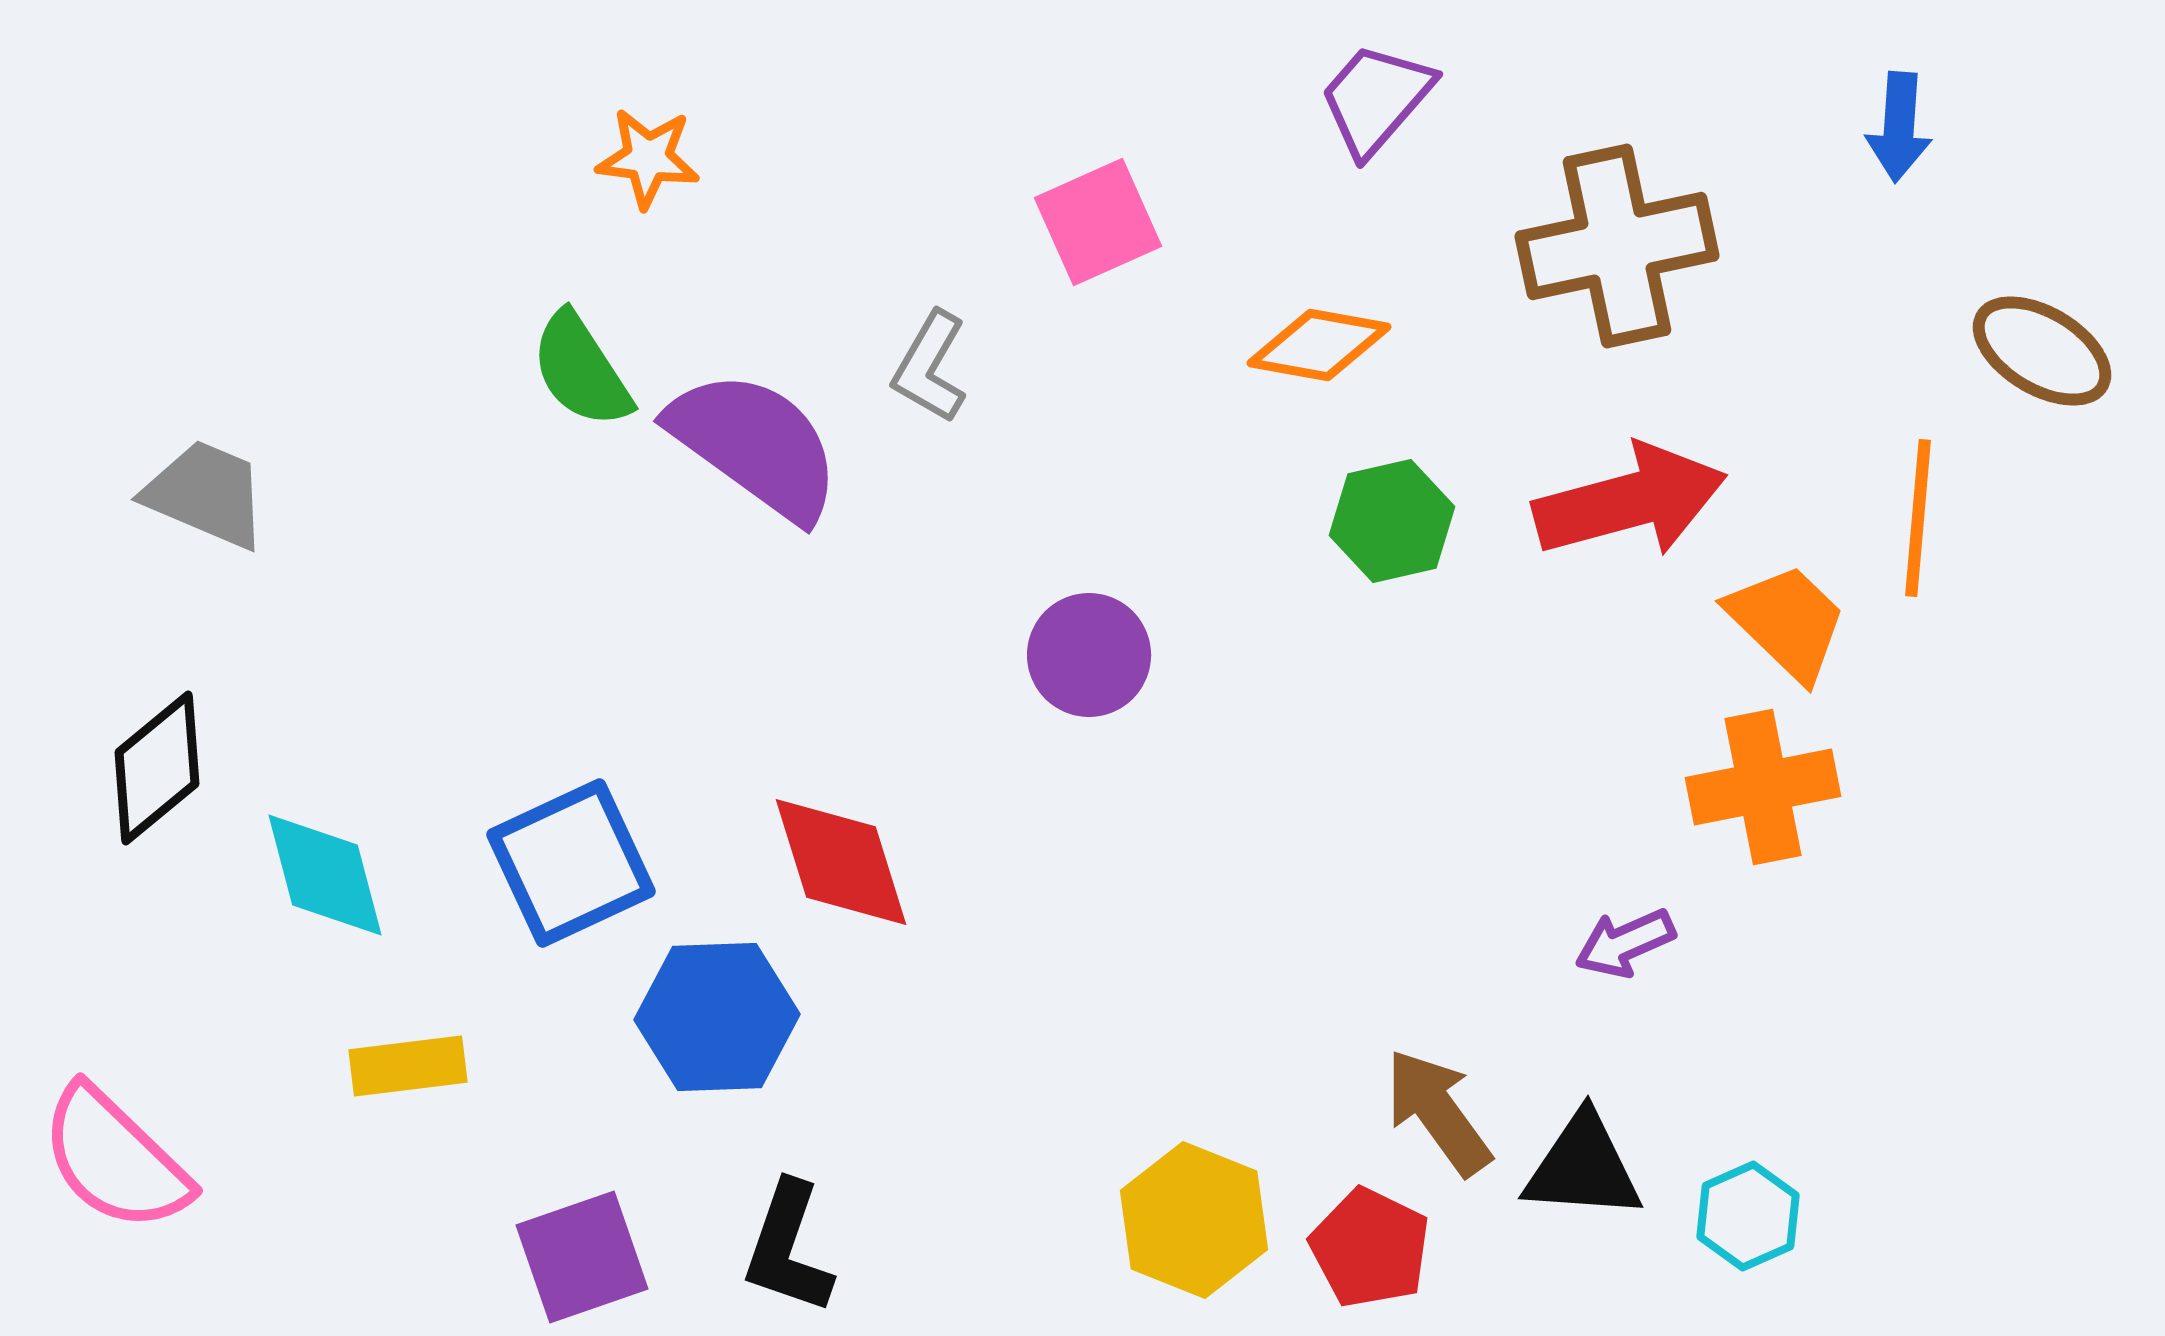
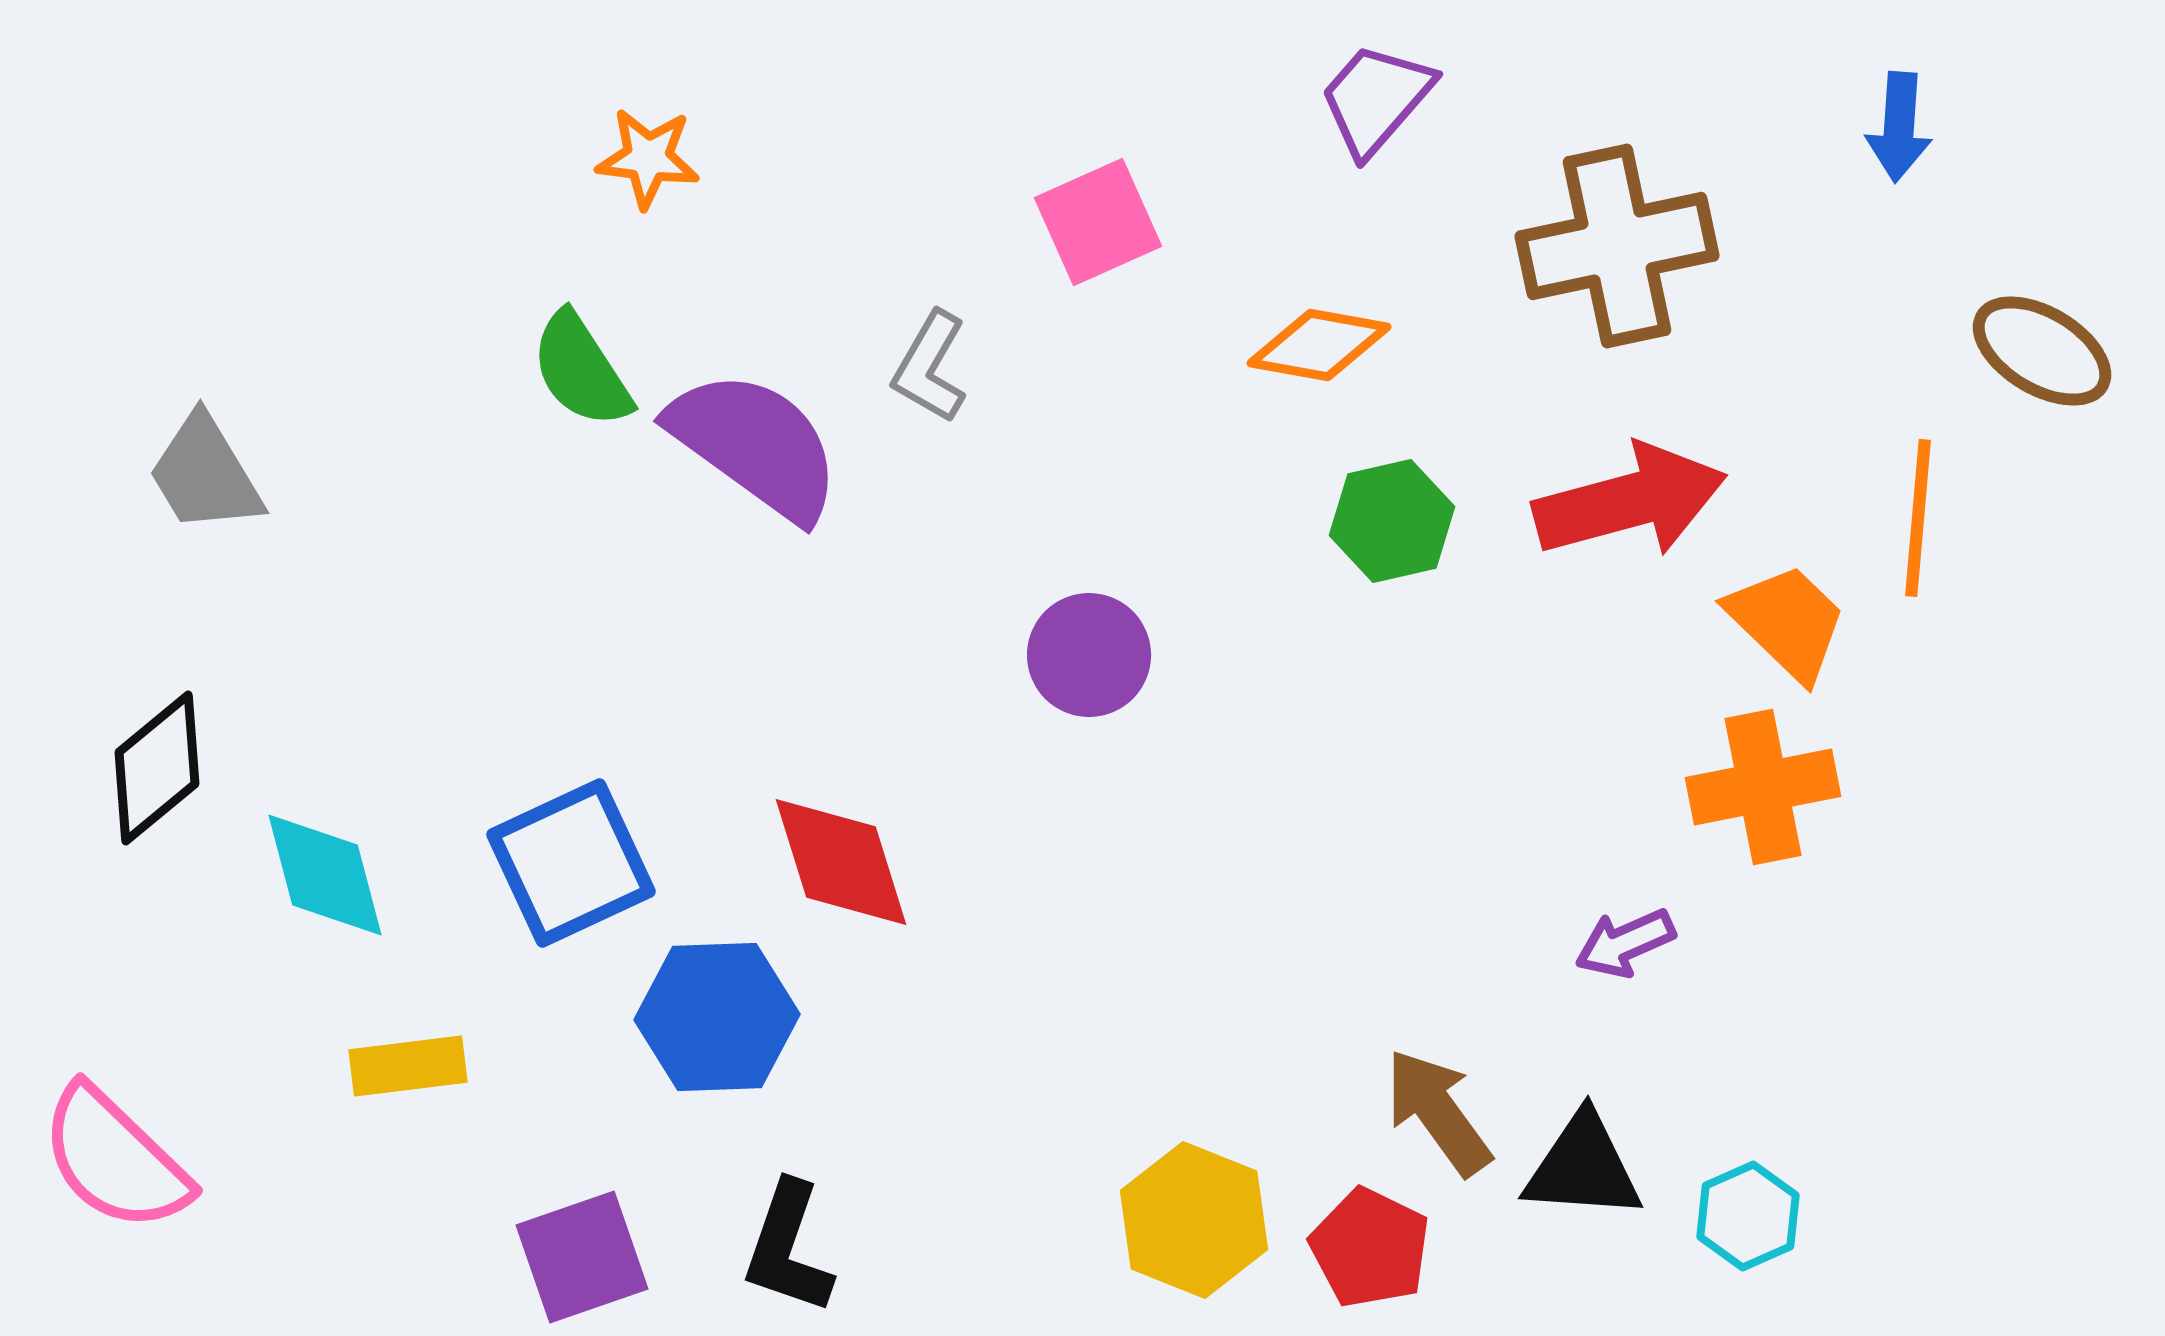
gray trapezoid: moved 1 px left, 20 px up; rotated 144 degrees counterclockwise
